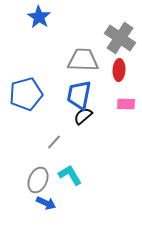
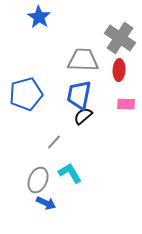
cyan L-shape: moved 2 px up
